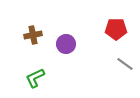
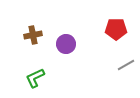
gray line: moved 1 px right, 1 px down; rotated 66 degrees counterclockwise
